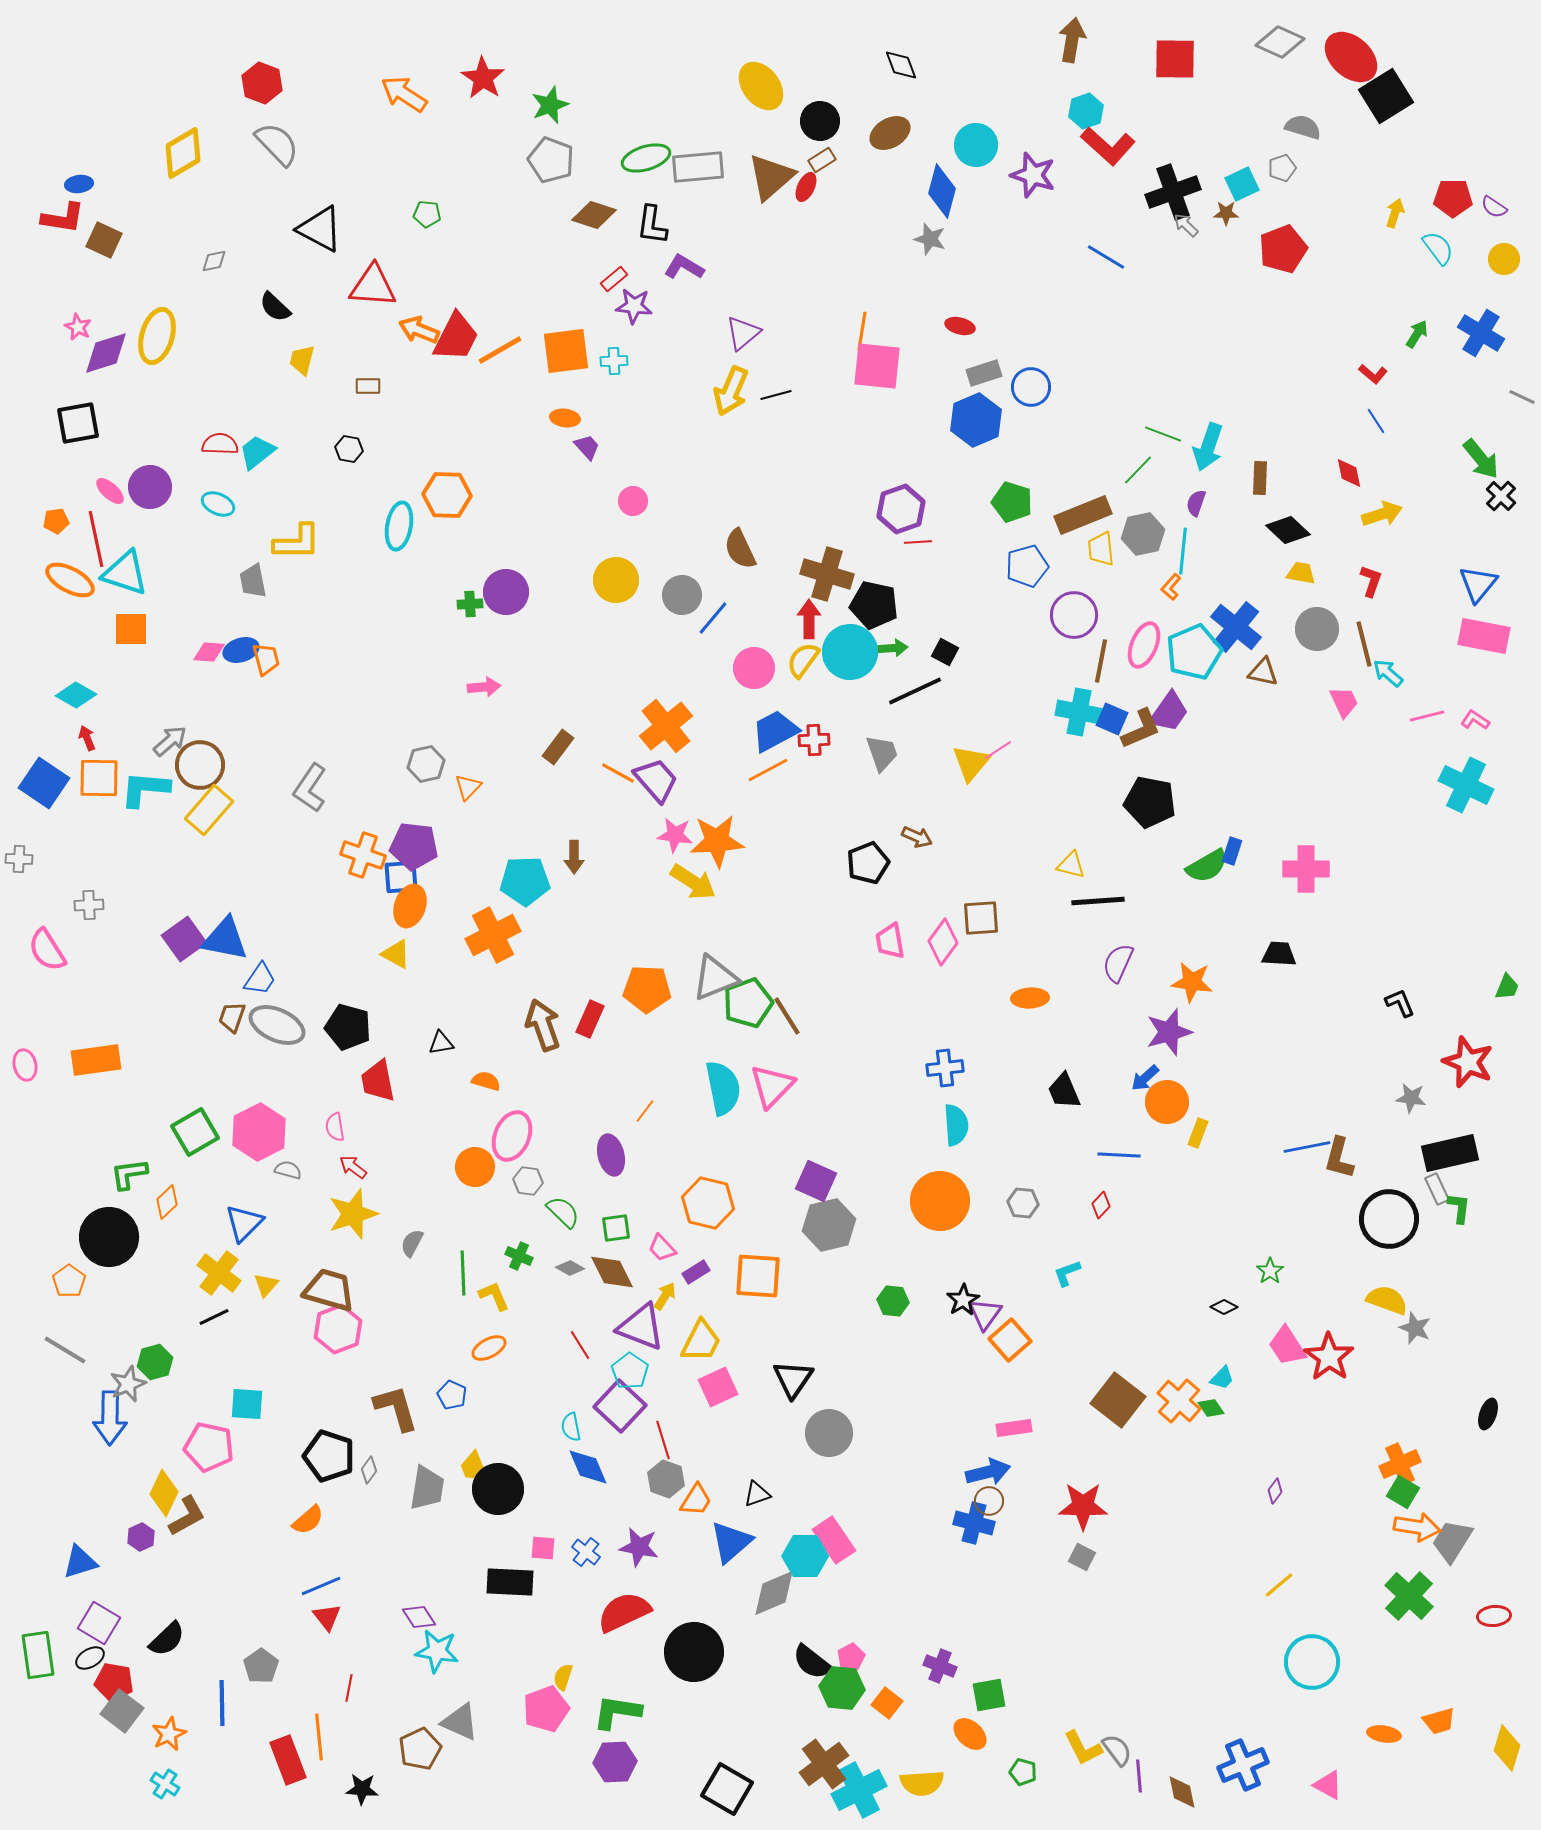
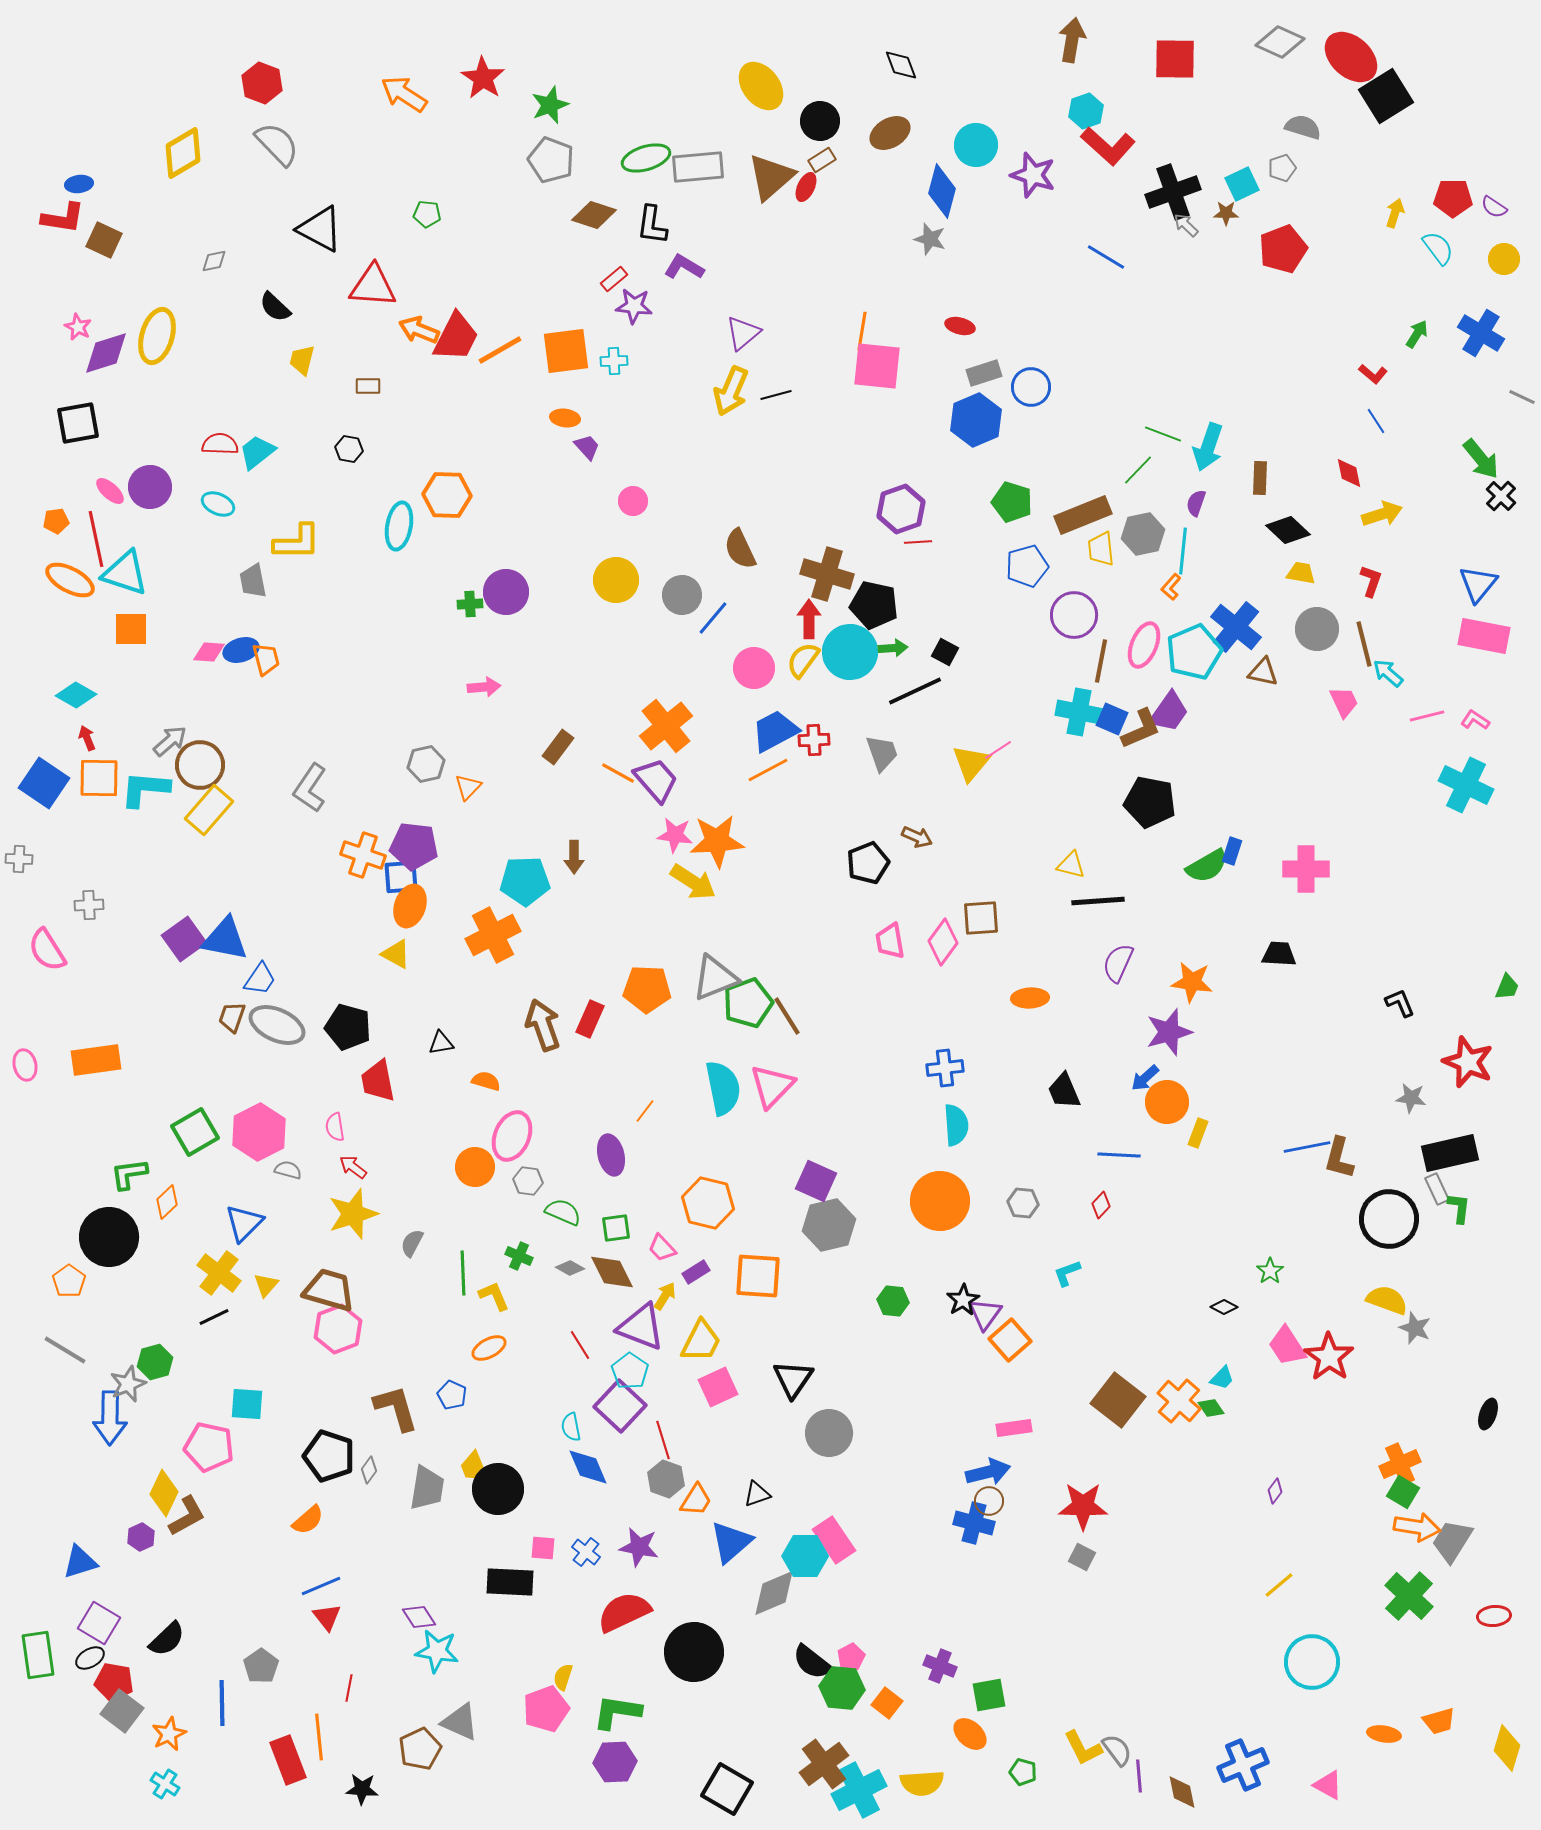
green semicircle at (563, 1212): rotated 21 degrees counterclockwise
